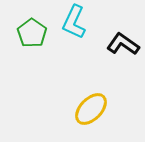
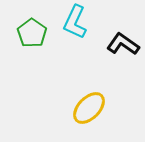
cyan L-shape: moved 1 px right
yellow ellipse: moved 2 px left, 1 px up
